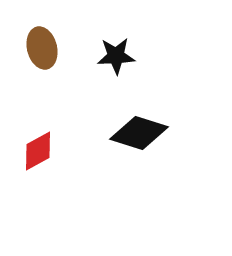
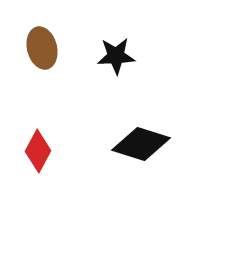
black diamond: moved 2 px right, 11 px down
red diamond: rotated 33 degrees counterclockwise
